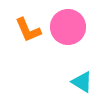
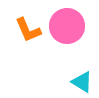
pink circle: moved 1 px left, 1 px up
